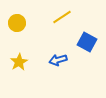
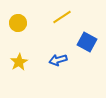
yellow circle: moved 1 px right
